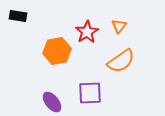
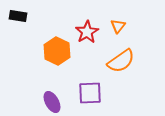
orange triangle: moved 1 px left
orange hexagon: rotated 24 degrees counterclockwise
purple ellipse: rotated 10 degrees clockwise
